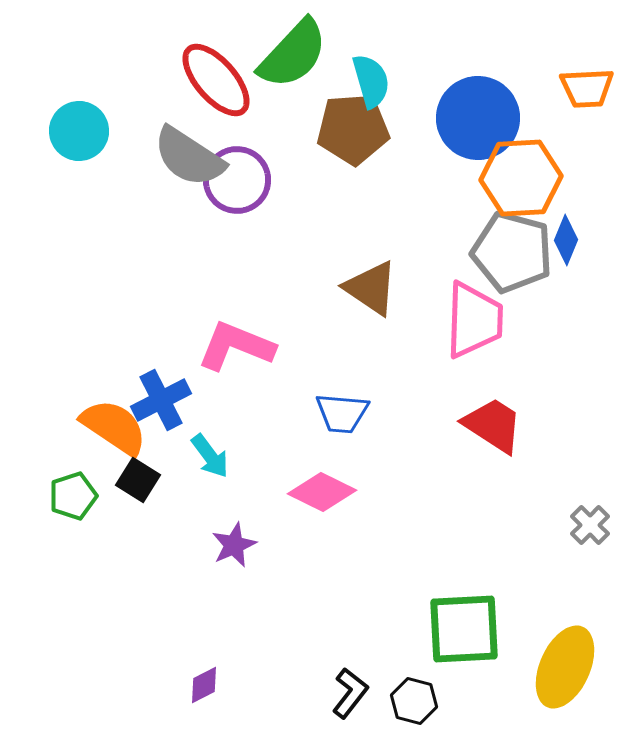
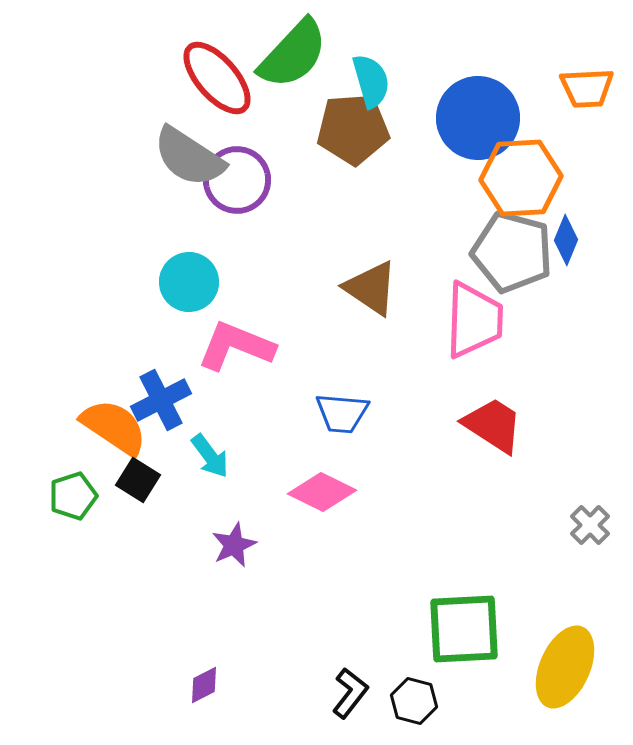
red ellipse: moved 1 px right, 2 px up
cyan circle: moved 110 px right, 151 px down
